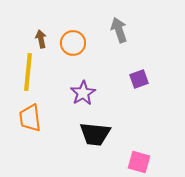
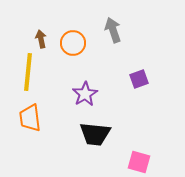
gray arrow: moved 6 px left
purple star: moved 2 px right, 1 px down
